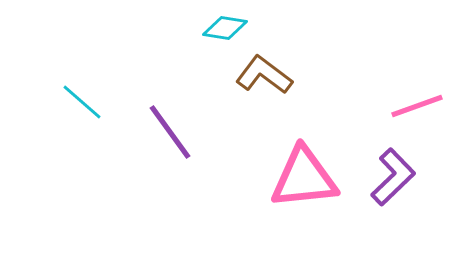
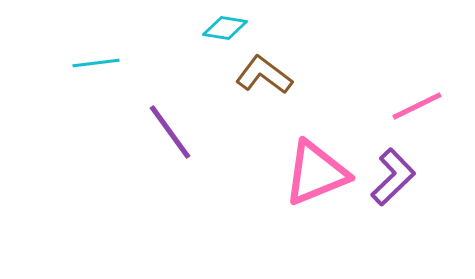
cyan line: moved 14 px right, 39 px up; rotated 48 degrees counterclockwise
pink line: rotated 6 degrees counterclockwise
pink triangle: moved 12 px right, 5 px up; rotated 16 degrees counterclockwise
